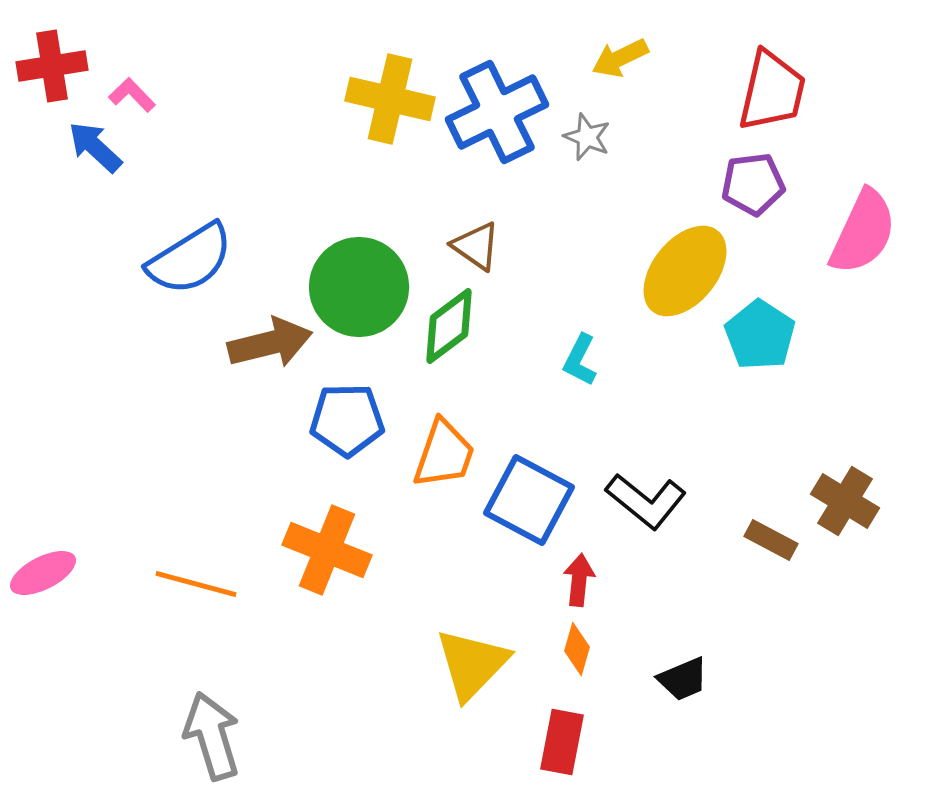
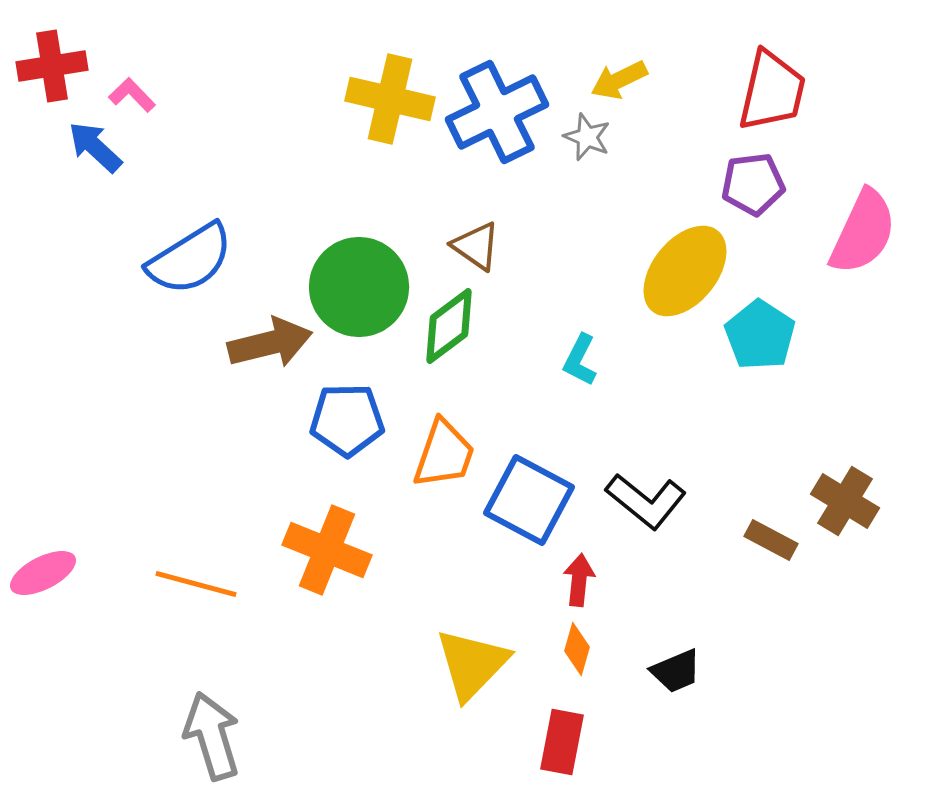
yellow arrow: moved 1 px left, 22 px down
black trapezoid: moved 7 px left, 8 px up
